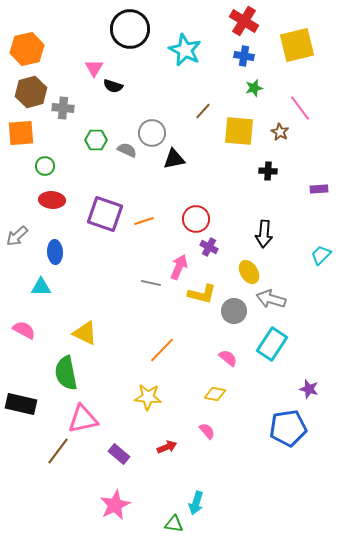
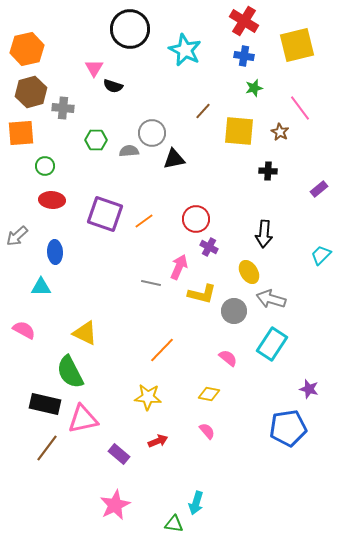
gray semicircle at (127, 150): moved 2 px right, 1 px down; rotated 30 degrees counterclockwise
purple rectangle at (319, 189): rotated 36 degrees counterclockwise
orange line at (144, 221): rotated 18 degrees counterclockwise
green semicircle at (66, 373): moved 4 px right, 1 px up; rotated 16 degrees counterclockwise
yellow diamond at (215, 394): moved 6 px left
black rectangle at (21, 404): moved 24 px right
red arrow at (167, 447): moved 9 px left, 6 px up
brown line at (58, 451): moved 11 px left, 3 px up
